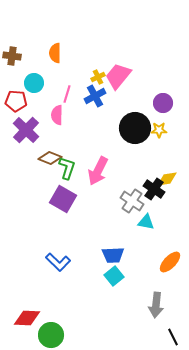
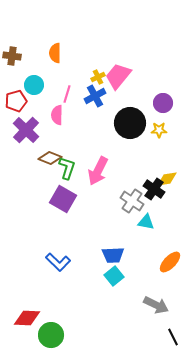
cyan circle: moved 2 px down
red pentagon: rotated 20 degrees counterclockwise
black circle: moved 5 px left, 5 px up
gray arrow: rotated 70 degrees counterclockwise
